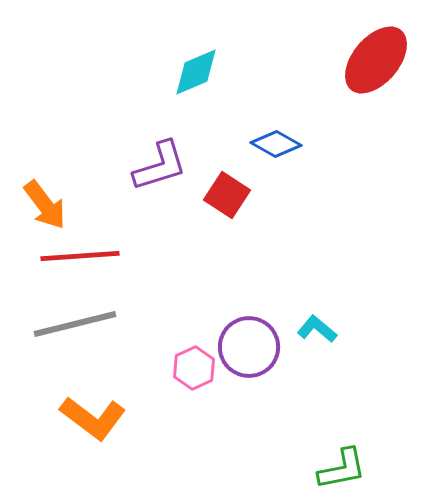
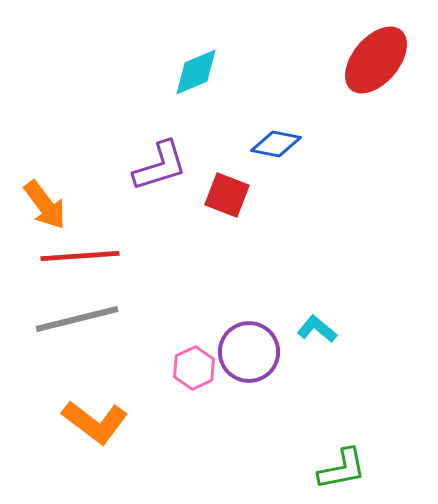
blue diamond: rotated 18 degrees counterclockwise
red square: rotated 12 degrees counterclockwise
gray line: moved 2 px right, 5 px up
purple circle: moved 5 px down
orange L-shape: moved 2 px right, 4 px down
